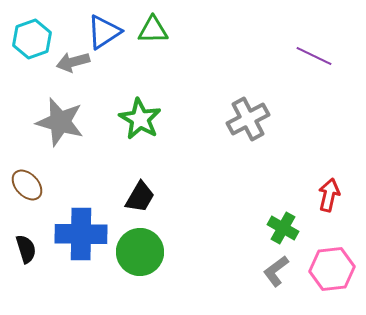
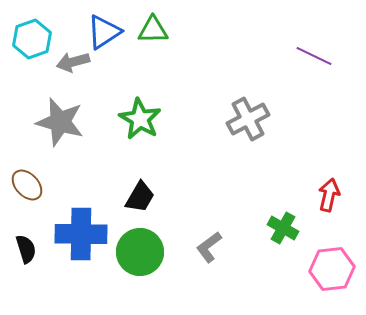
gray L-shape: moved 67 px left, 24 px up
